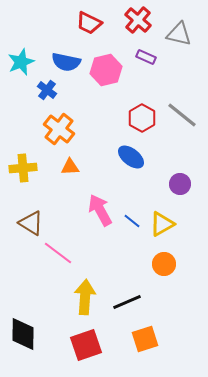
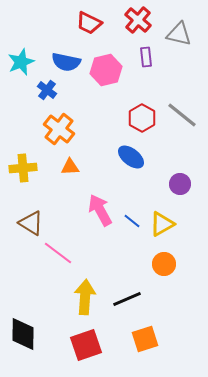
purple rectangle: rotated 60 degrees clockwise
black line: moved 3 px up
